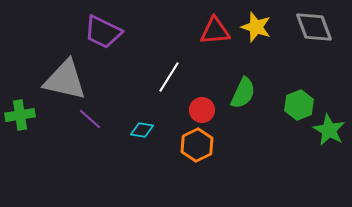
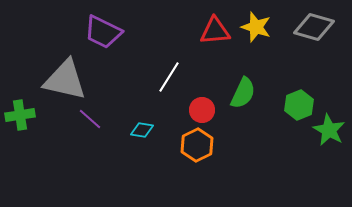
gray diamond: rotated 54 degrees counterclockwise
